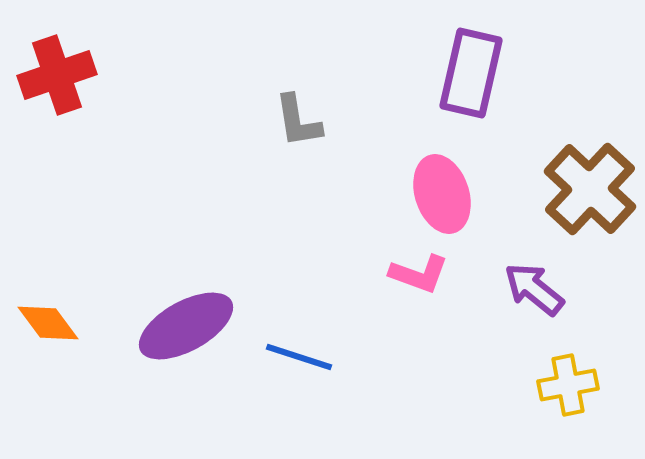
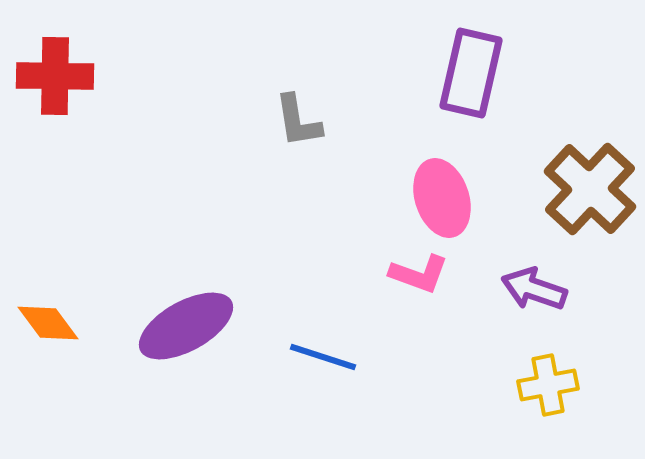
red cross: moved 2 px left, 1 px down; rotated 20 degrees clockwise
pink ellipse: moved 4 px down
purple arrow: rotated 20 degrees counterclockwise
blue line: moved 24 px right
yellow cross: moved 20 px left
